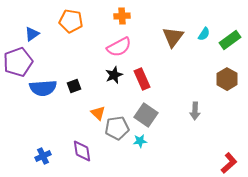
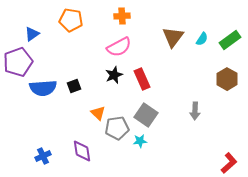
orange pentagon: moved 1 px up
cyan semicircle: moved 2 px left, 5 px down
